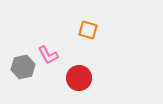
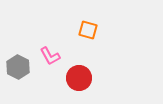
pink L-shape: moved 2 px right, 1 px down
gray hexagon: moved 5 px left; rotated 20 degrees counterclockwise
